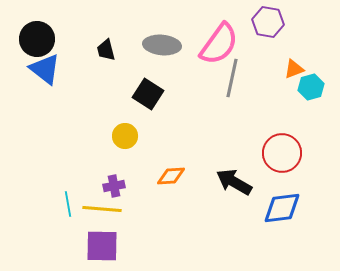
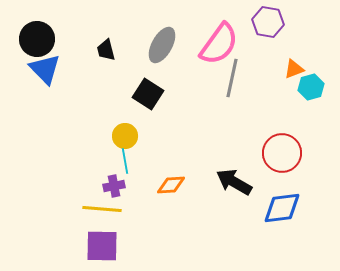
gray ellipse: rotated 66 degrees counterclockwise
blue triangle: rotated 8 degrees clockwise
orange diamond: moved 9 px down
cyan line: moved 57 px right, 43 px up
